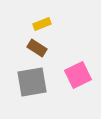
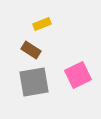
brown rectangle: moved 6 px left, 2 px down
gray square: moved 2 px right
